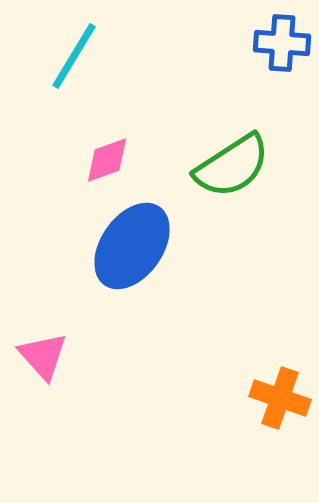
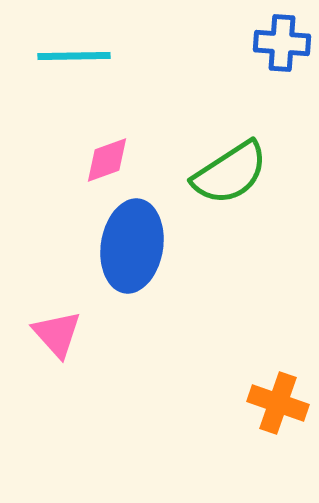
cyan line: rotated 58 degrees clockwise
green semicircle: moved 2 px left, 7 px down
blue ellipse: rotated 26 degrees counterclockwise
pink triangle: moved 14 px right, 22 px up
orange cross: moved 2 px left, 5 px down
